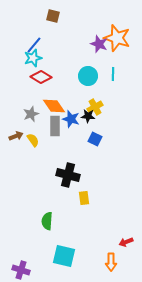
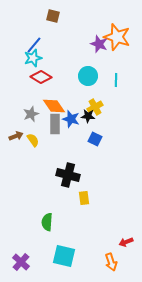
orange star: moved 1 px up
cyan line: moved 3 px right, 6 px down
gray rectangle: moved 2 px up
green semicircle: moved 1 px down
orange arrow: rotated 18 degrees counterclockwise
purple cross: moved 8 px up; rotated 24 degrees clockwise
